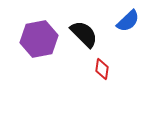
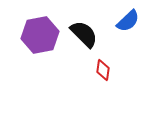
purple hexagon: moved 1 px right, 4 px up
red diamond: moved 1 px right, 1 px down
